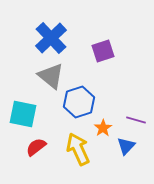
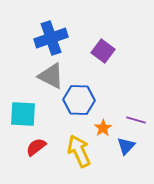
blue cross: rotated 24 degrees clockwise
purple square: rotated 35 degrees counterclockwise
gray triangle: rotated 12 degrees counterclockwise
blue hexagon: moved 2 px up; rotated 20 degrees clockwise
cyan square: rotated 8 degrees counterclockwise
yellow arrow: moved 1 px right, 2 px down
